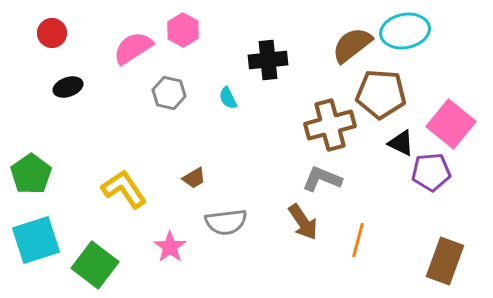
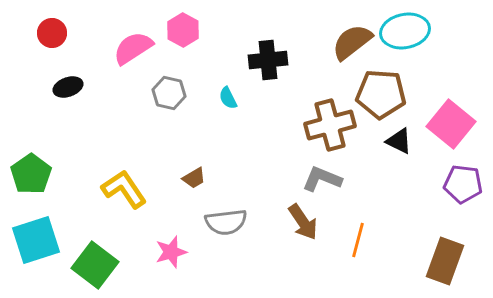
brown semicircle: moved 3 px up
black triangle: moved 2 px left, 2 px up
purple pentagon: moved 32 px right, 12 px down; rotated 12 degrees clockwise
pink star: moved 1 px right, 5 px down; rotated 20 degrees clockwise
